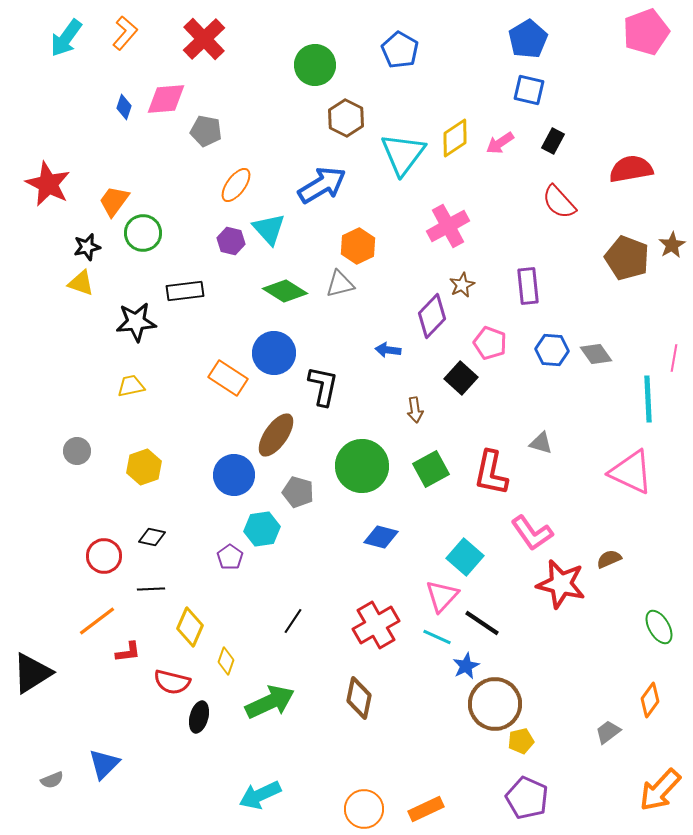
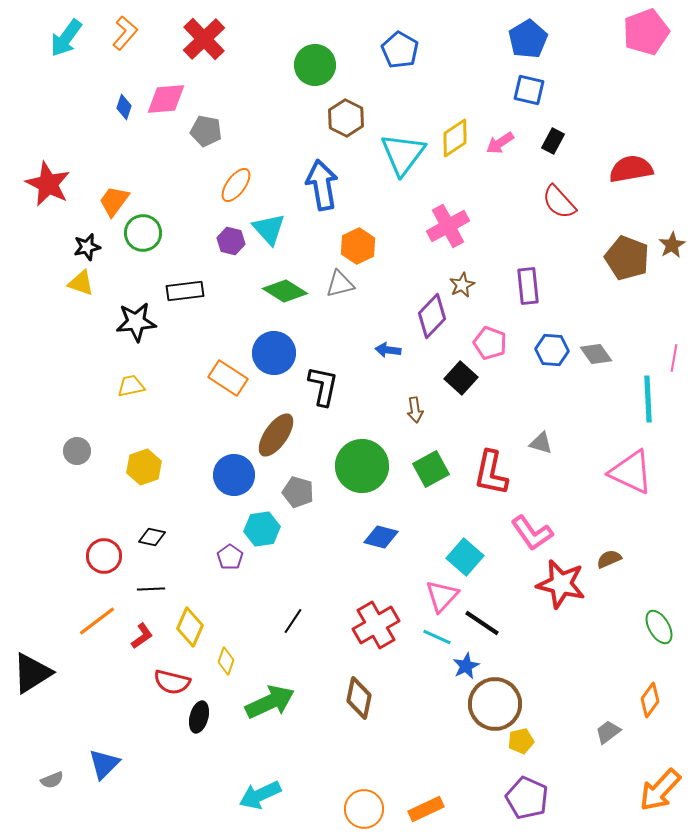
blue arrow at (322, 185): rotated 69 degrees counterclockwise
red L-shape at (128, 652): moved 14 px right, 16 px up; rotated 28 degrees counterclockwise
